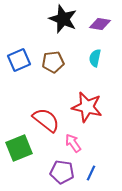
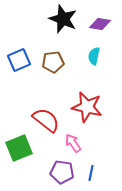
cyan semicircle: moved 1 px left, 2 px up
blue line: rotated 14 degrees counterclockwise
